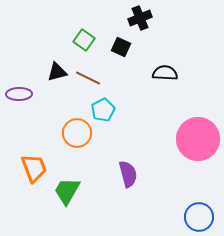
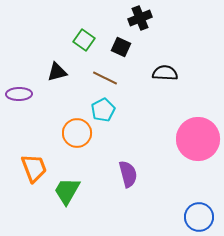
brown line: moved 17 px right
